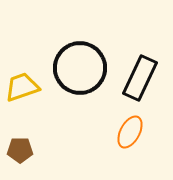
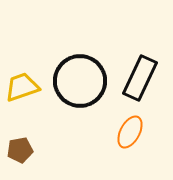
black circle: moved 13 px down
brown pentagon: rotated 10 degrees counterclockwise
